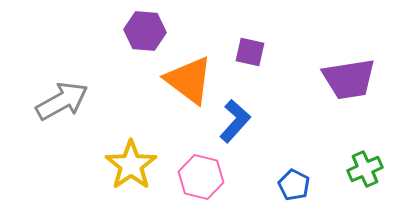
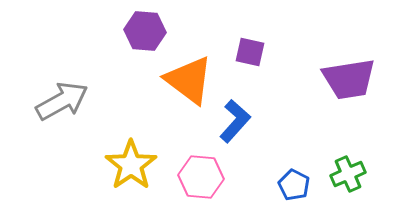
green cross: moved 17 px left, 5 px down
pink hexagon: rotated 9 degrees counterclockwise
